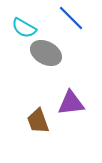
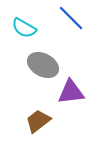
gray ellipse: moved 3 px left, 12 px down
purple triangle: moved 11 px up
brown trapezoid: rotated 72 degrees clockwise
